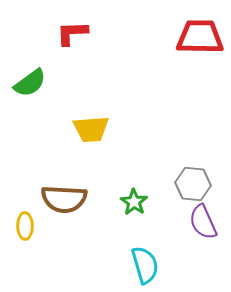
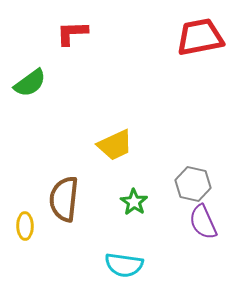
red trapezoid: rotated 12 degrees counterclockwise
yellow trapezoid: moved 24 px right, 16 px down; rotated 21 degrees counterclockwise
gray hexagon: rotated 8 degrees clockwise
brown semicircle: rotated 93 degrees clockwise
cyan semicircle: moved 21 px left; rotated 114 degrees clockwise
